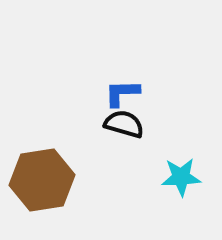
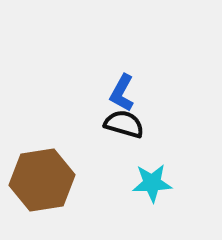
blue L-shape: rotated 60 degrees counterclockwise
cyan star: moved 29 px left, 6 px down
